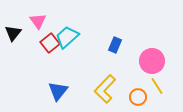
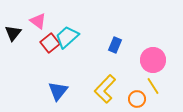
pink triangle: rotated 18 degrees counterclockwise
pink circle: moved 1 px right, 1 px up
yellow line: moved 4 px left
orange circle: moved 1 px left, 2 px down
